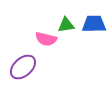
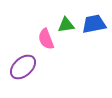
blue trapezoid: rotated 10 degrees counterclockwise
pink semicircle: rotated 55 degrees clockwise
